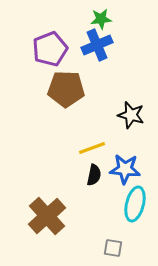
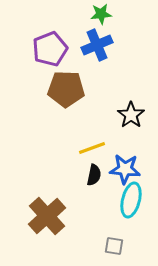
green star: moved 5 px up
black star: rotated 20 degrees clockwise
cyan ellipse: moved 4 px left, 4 px up
gray square: moved 1 px right, 2 px up
